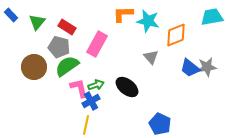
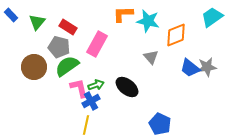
cyan trapezoid: rotated 25 degrees counterclockwise
red rectangle: moved 1 px right
